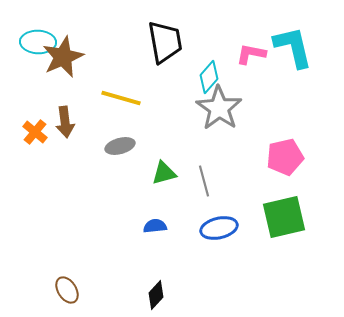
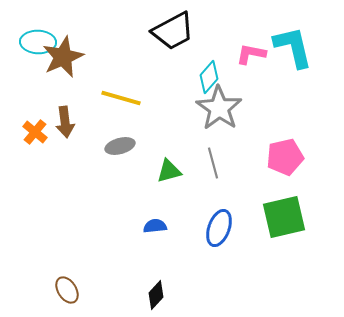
black trapezoid: moved 8 px right, 11 px up; rotated 72 degrees clockwise
green triangle: moved 5 px right, 2 px up
gray line: moved 9 px right, 18 px up
blue ellipse: rotated 57 degrees counterclockwise
